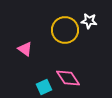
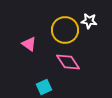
pink triangle: moved 4 px right, 5 px up
pink diamond: moved 16 px up
